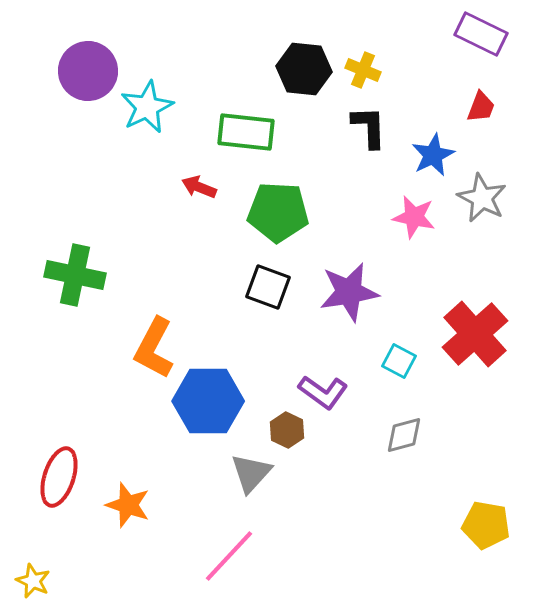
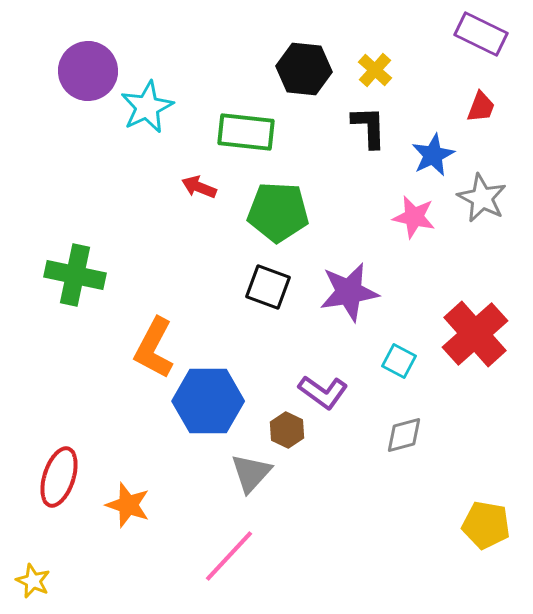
yellow cross: moved 12 px right; rotated 20 degrees clockwise
